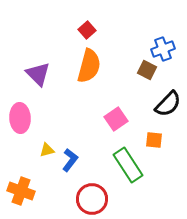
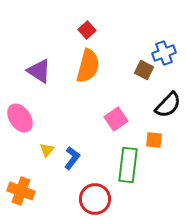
blue cross: moved 1 px right, 4 px down
orange semicircle: moved 1 px left
brown square: moved 3 px left
purple triangle: moved 1 px right, 3 px up; rotated 12 degrees counterclockwise
black semicircle: moved 1 px down
pink ellipse: rotated 32 degrees counterclockwise
yellow triangle: rotated 35 degrees counterclockwise
blue L-shape: moved 2 px right, 2 px up
green rectangle: rotated 40 degrees clockwise
red circle: moved 3 px right
